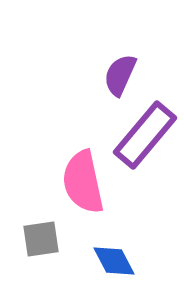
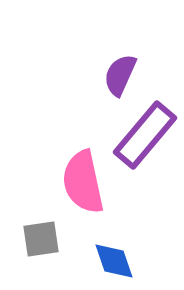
blue diamond: rotated 9 degrees clockwise
